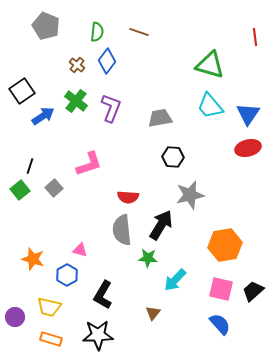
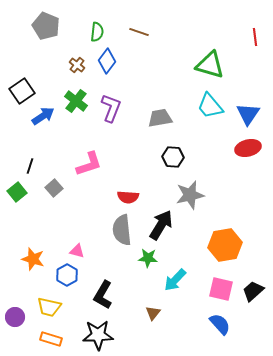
green square: moved 3 px left, 2 px down
pink triangle: moved 3 px left, 1 px down
